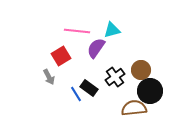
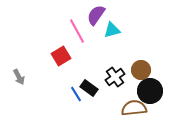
pink line: rotated 55 degrees clockwise
purple semicircle: moved 33 px up
gray arrow: moved 30 px left
